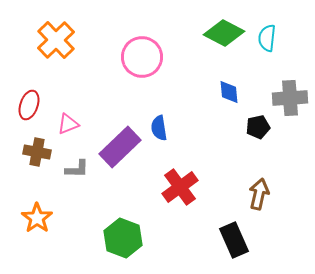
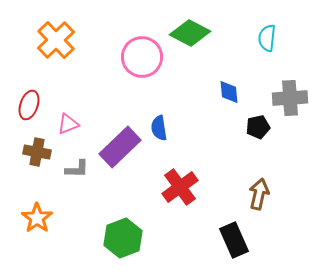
green diamond: moved 34 px left
green hexagon: rotated 18 degrees clockwise
